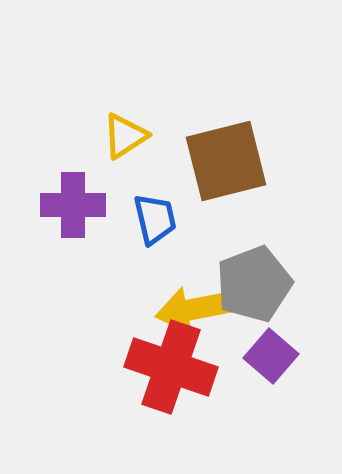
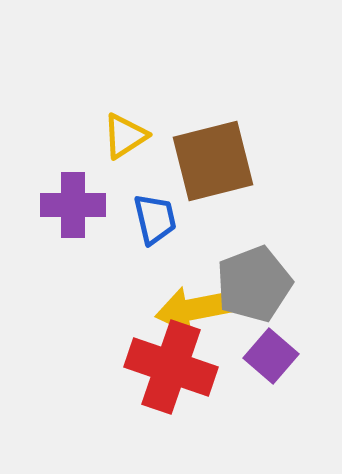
brown square: moved 13 px left
